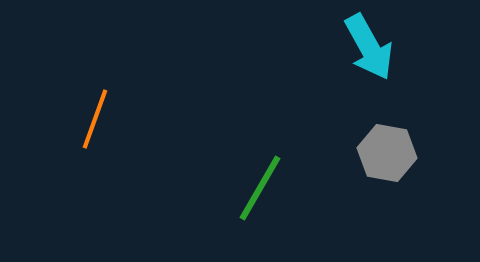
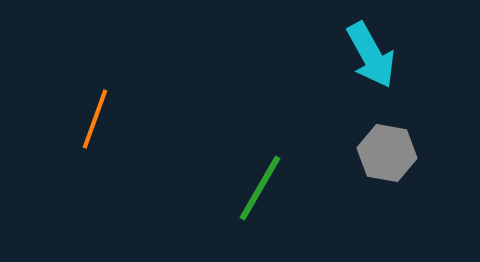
cyan arrow: moved 2 px right, 8 px down
